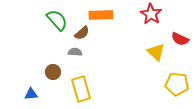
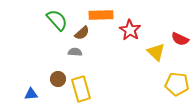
red star: moved 21 px left, 16 px down
brown circle: moved 5 px right, 7 px down
